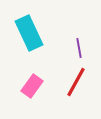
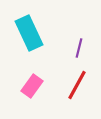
purple line: rotated 24 degrees clockwise
red line: moved 1 px right, 3 px down
